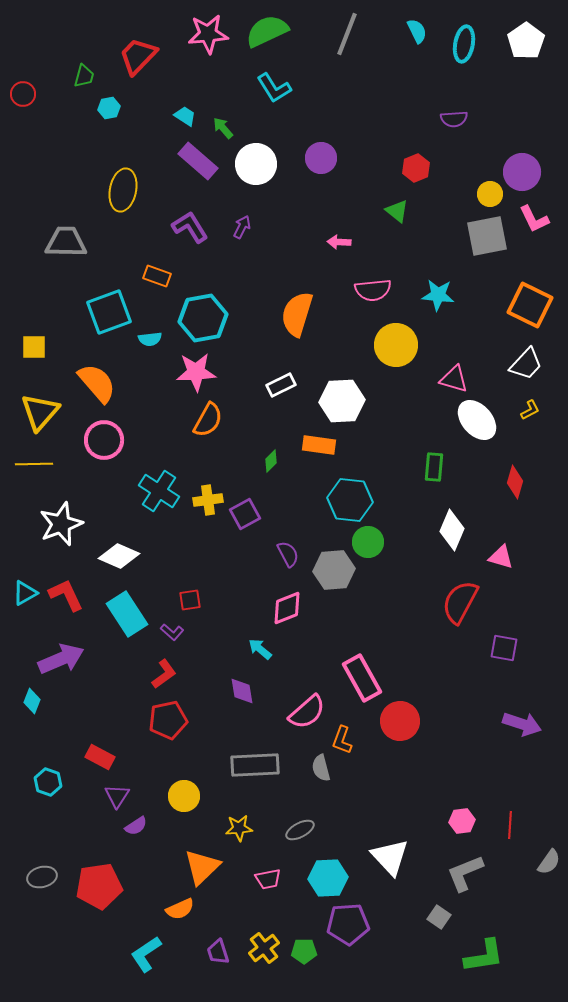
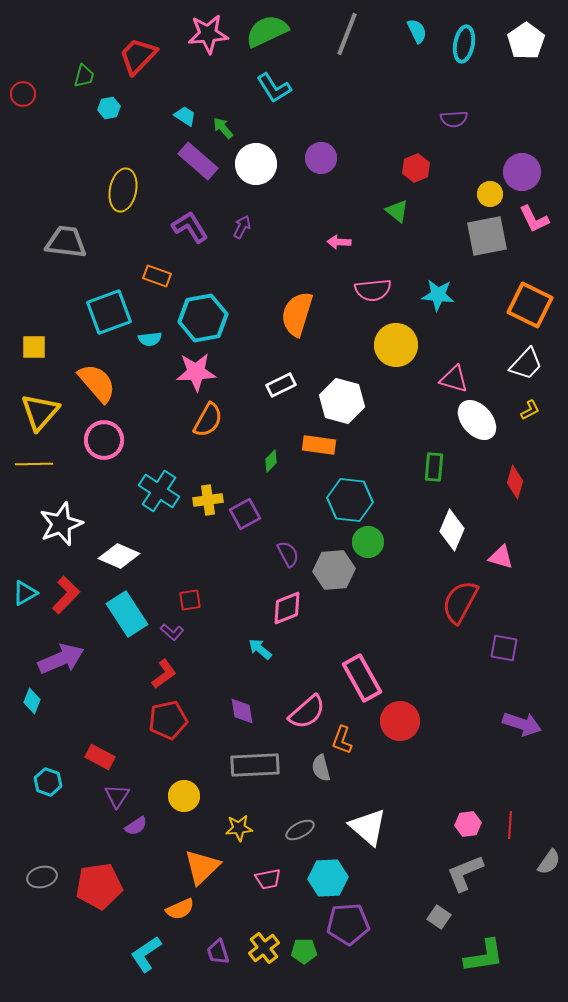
gray trapezoid at (66, 242): rotated 6 degrees clockwise
white hexagon at (342, 401): rotated 18 degrees clockwise
red L-shape at (66, 595): rotated 69 degrees clockwise
purple diamond at (242, 691): moved 20 px down
pink hexagon at (462, 821): moved 6 px right, 3 px down
white triangle at (390, 857): moved 22 px left, 30 px up; rotated 6 degrees counterclockwise
